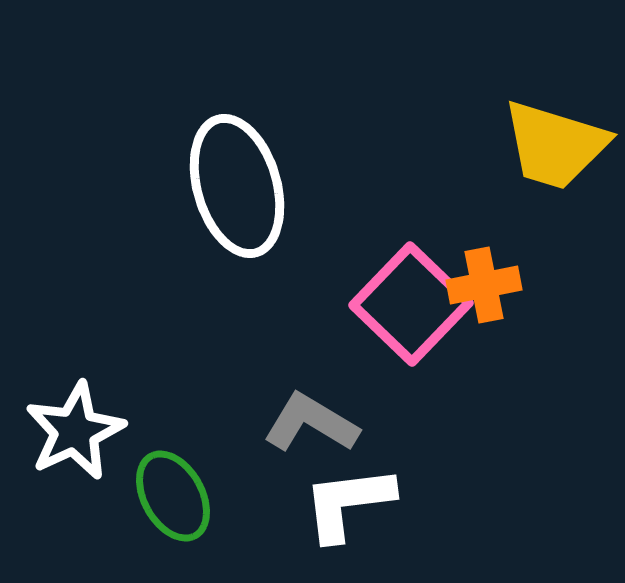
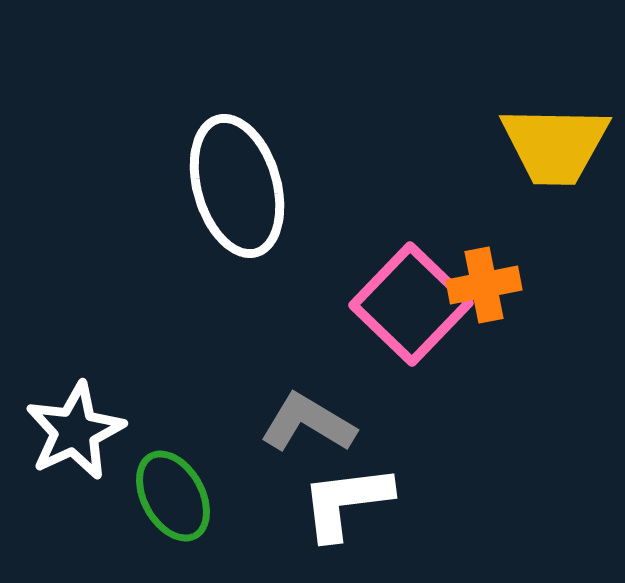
yellow trapezoid: rotated 16 degrees counterclockwise
gray L-shape: moved 3 px left
white L-shape: moved 2 px left, 1 px up
